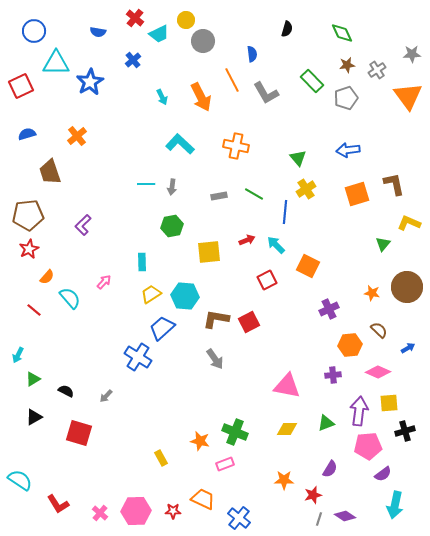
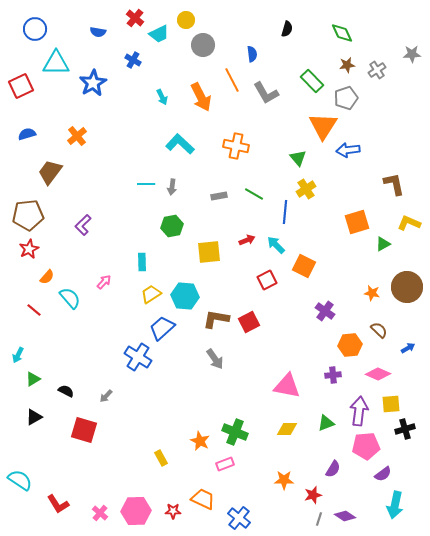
blue circle at (34, 31): moved 1 px right, 2 px up
gray circle at (203, 41): moved 4 px down
blue cross at (133, 60): rotated 21 degrees counterclockwise
blue star at (90, 82): moved 3 px right, 1 px down
orange triangle at (408, 96): moved 85 px left, 30 px down; rotated 8 degrees clockwise
brown trapezoid at (50, 172): rotated 56 degrees clockwise
orange square at (357, 194): moved 28 px down
green triangle at (383, 244): rotated 21 degrees clockwise
orange square at (308, 266): moved 4 px left
purple cross at (329, 309): moved 4 px left, 2 px down; rotated 30 degrees counterclockwise
pink diamond at (378, 372): moved 2 px down
yellow square at (389, 403): moved 2 px right, 1 px down
black cross at (405, 431): moved 2 px up
red square at (79, 433): moved 5 px right, 3 px up
orange star at (200, 441): rotated 12 degrees clockwise
pink pentagon at (368, 446): moved 2 px left
purple semicircle at (330, 469): moved 3 px right
